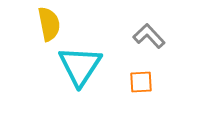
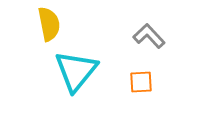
cyan triangle: moved 4 px left, 5 px down; rotated 6 degrees clockwise
